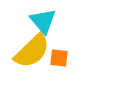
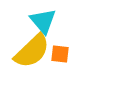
orange square: moved 1 px right, 4 px up
